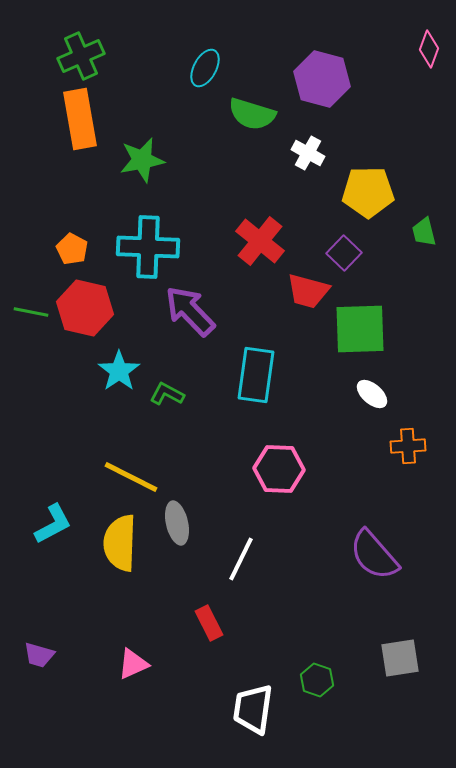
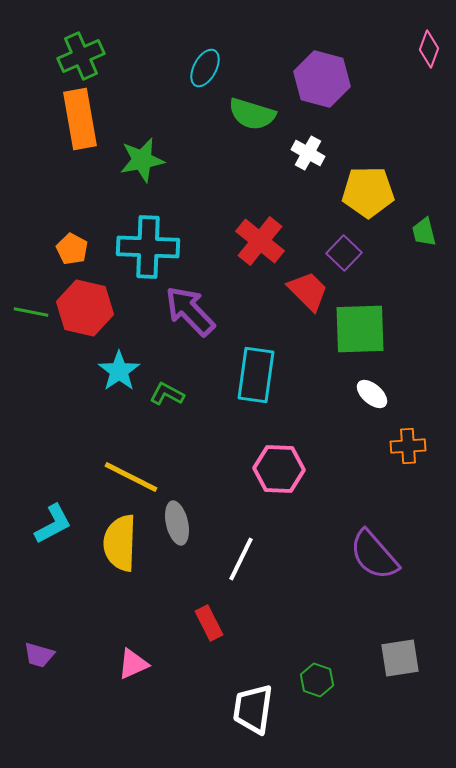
red trapezoid: rotated 150 degrees counterclockwise
